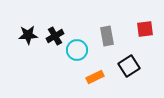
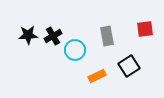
black cross: moved 2 px left
cyan circle: moved 2 px left
orange rectangle: moved 2 px right, 1 px up
